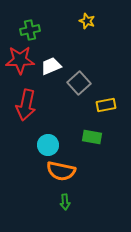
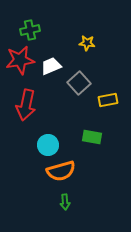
yellow star: moved 22 px down; rotated 14 degrees counterclockwise
red star: rotated 8 degrees counterclockwise
yellow rectangle: moved 2 px right, 5 px up
orange semicircle: rotated 28 degrees counterclockwise
